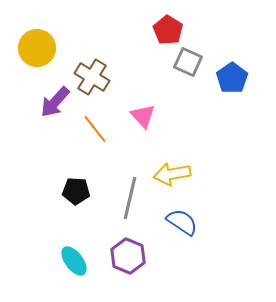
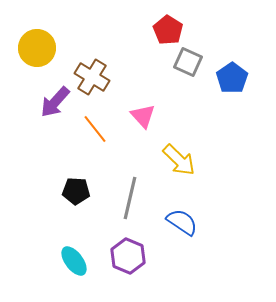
yellow arrow: moved 7 px right, 14 px up; rotated 126 degrees counterclockwise
